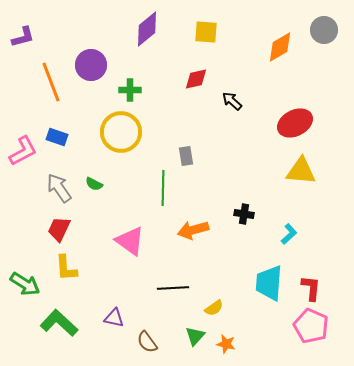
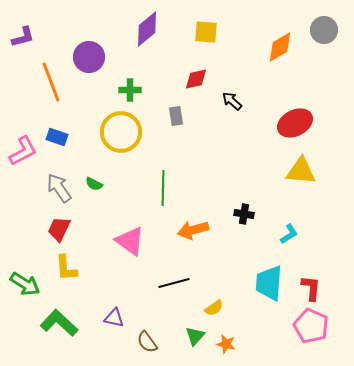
purple circle: moved 2 px left, 8 px up
gray rectangle: moved 10 px left, 40 px up
cyan L-shape: rotated 10 degrees clockwise
black line: moved 1 px right, 5 px up; rotated 12 degrees counterclockwise
